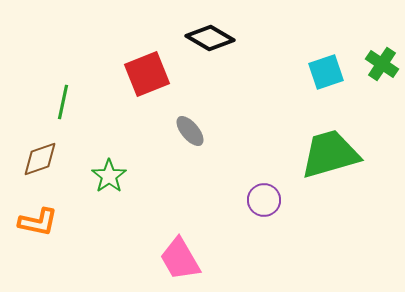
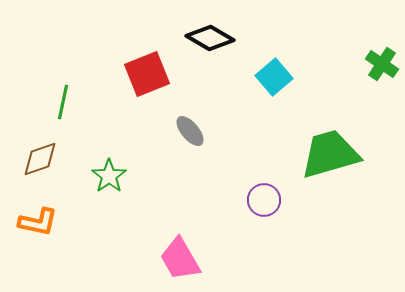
cyan square: moved 52 px left, 5 px down; rotated 21 degrees counterclockwise
